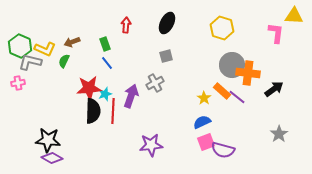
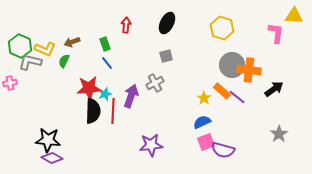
orange cross: moved 1 px right, 3 px up
pink cross: moved 8 px left
